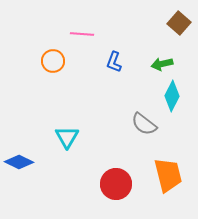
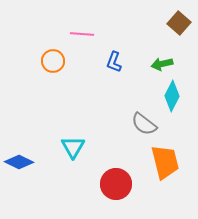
cyan triangle: moved 6 px right, 10 px down
orange trapezoid: moved 3 px left, 13 px up
